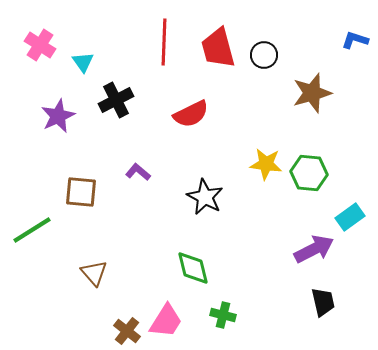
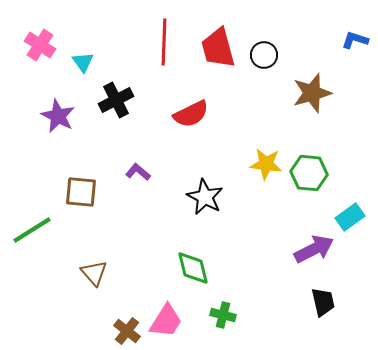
purple star: rotated 20 degrees counterclockwise
